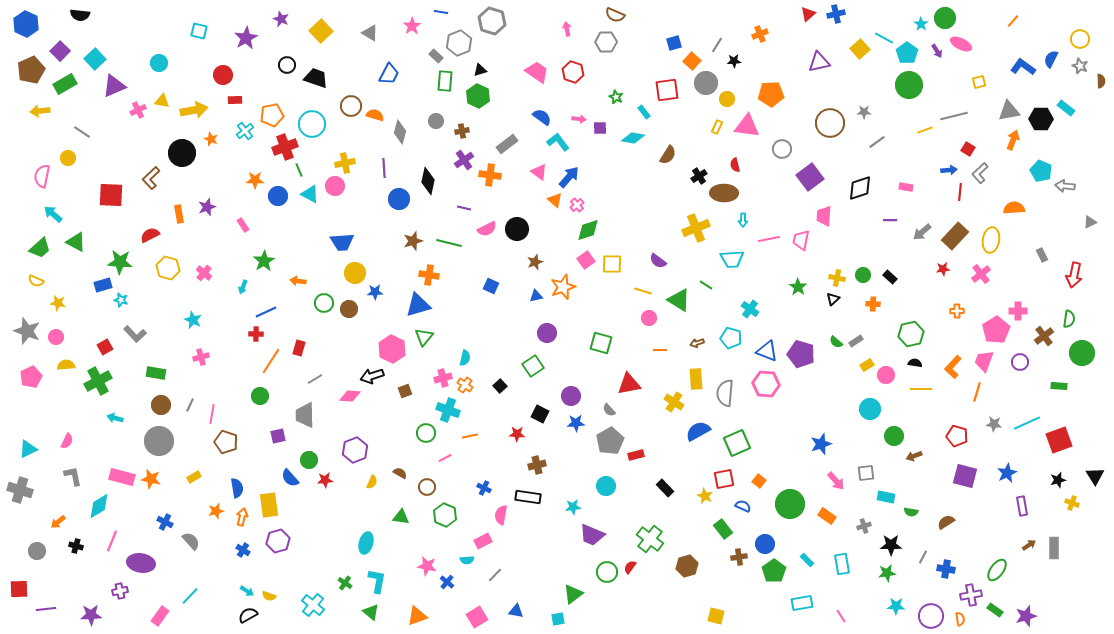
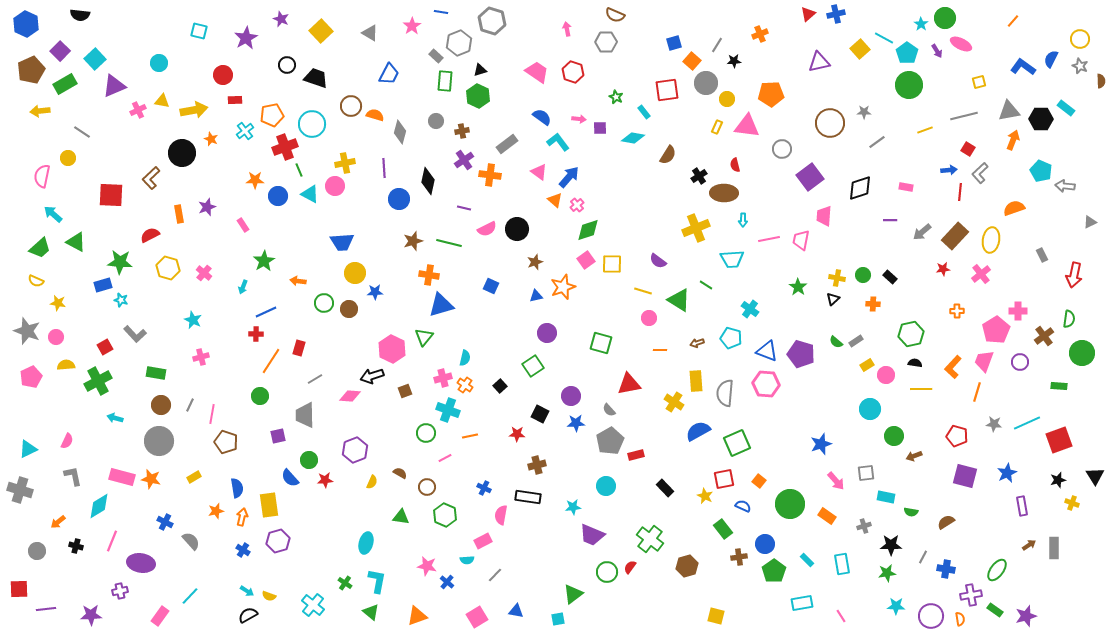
gray line at (954, 116): moved 10 px right
orange semicircle at (1014, 208): rotated 15 degrees counterclockwise
blue triangle at (418, 305): moved 23 px right
yellow rectangle at (696, 379): moved 2 px down
